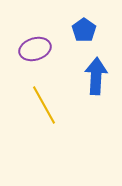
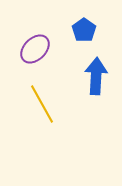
purple ellipse: rotated 28 degrees counterclockwise
yellow line: moved 2 px left, 1 px up
